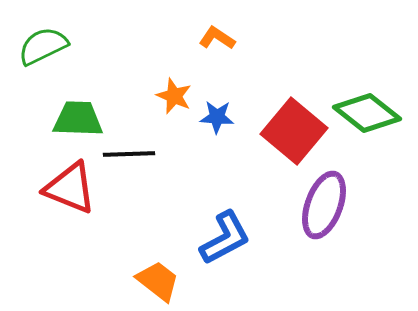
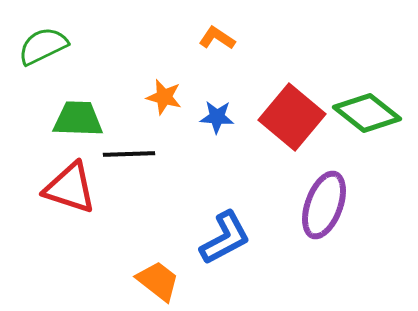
orange star: moved 10 px left, 1 px down; rotated 9 degrees counterclockwise
red square: moved 2 px left, 14 px up
red triangle: rotated 4 degrees counterclockwise
